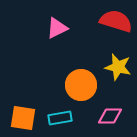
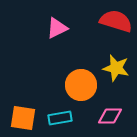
yellow star: moved 2 px left, 1 px down
